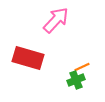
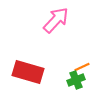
red rectangle: moved 14 px down
